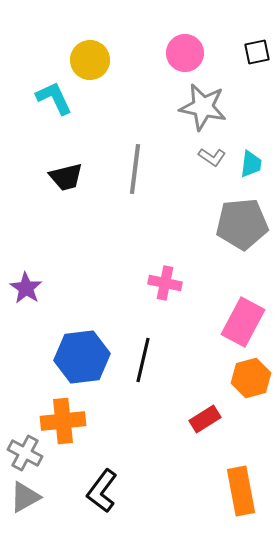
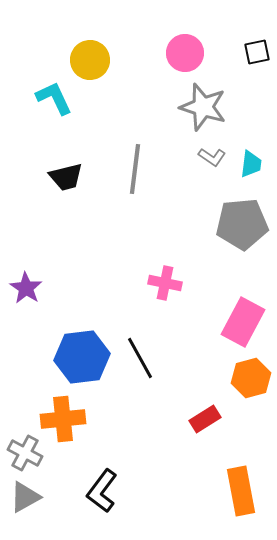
gray star: rotated 6 degrees clockwise
black line: moved 3 px left, 2 px up; rotated 42 degrees counterclockwise
orange cross: moved 2 px up
